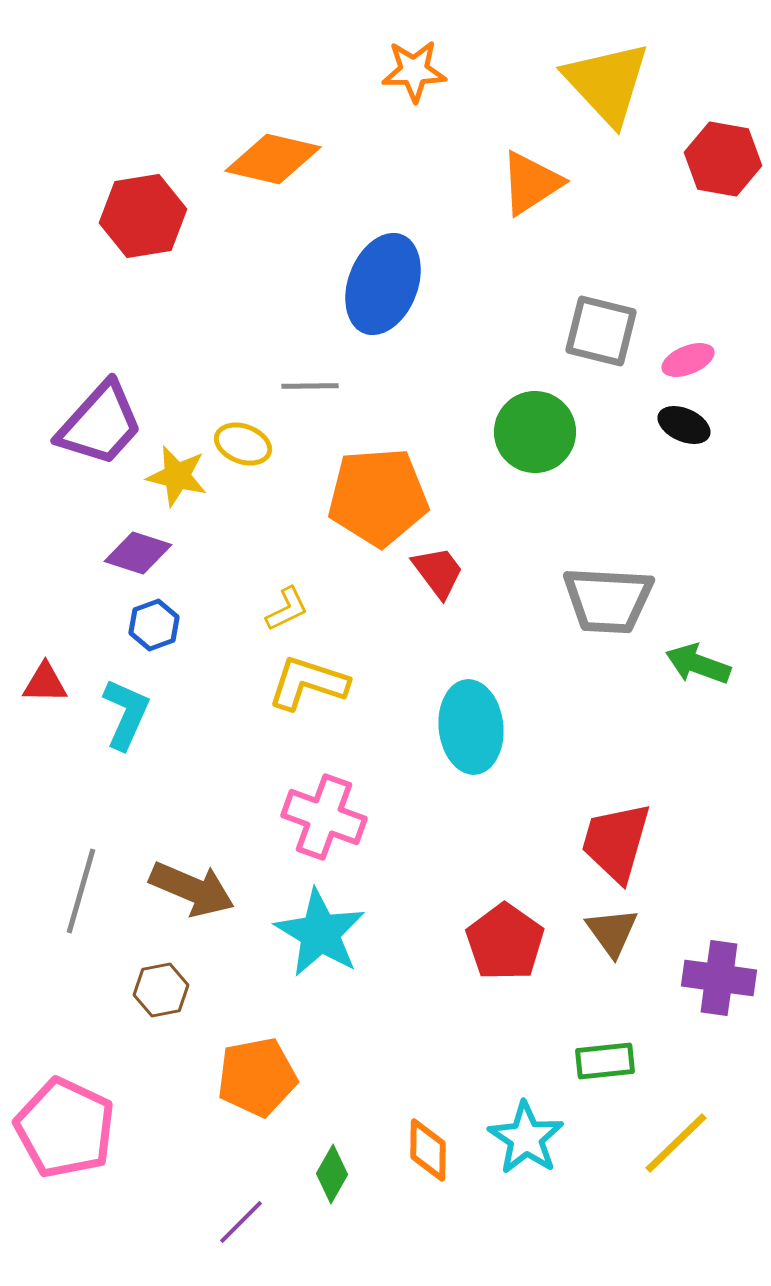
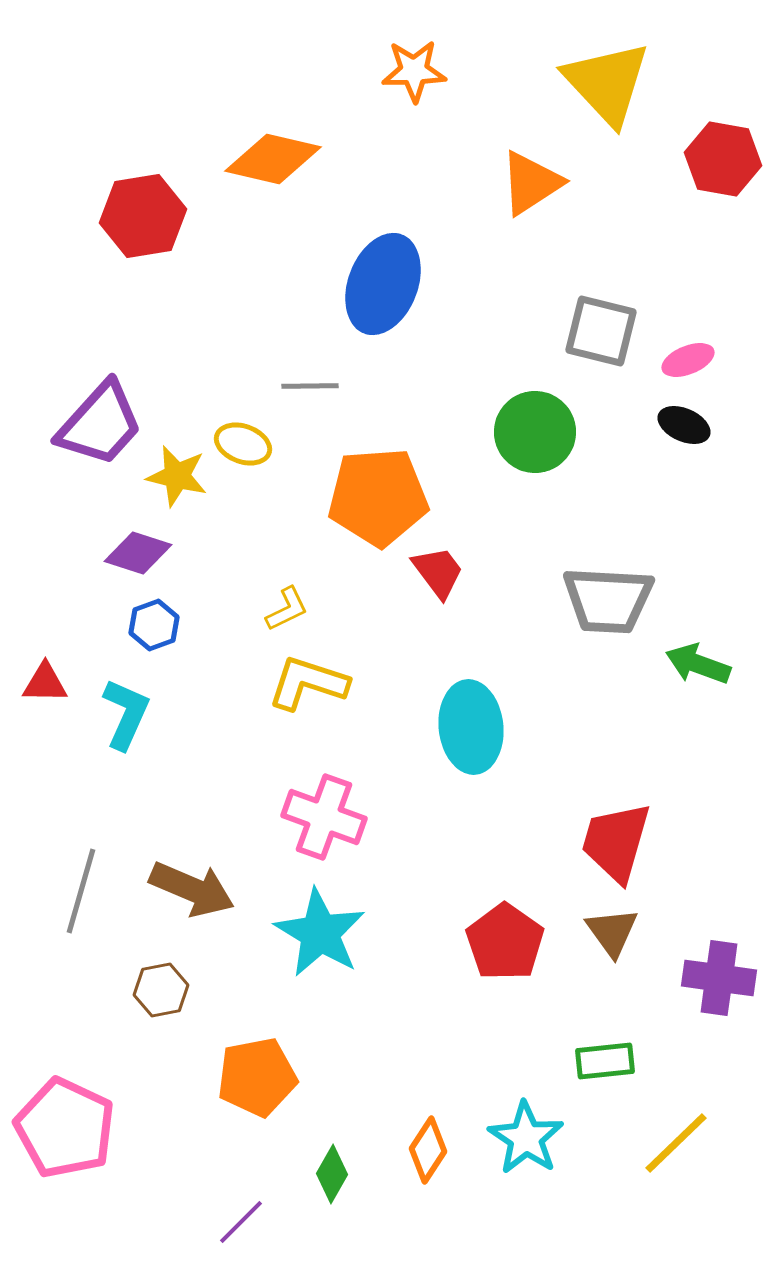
orange diamond at (428, 1150): rotated 32 degrees clockwise
